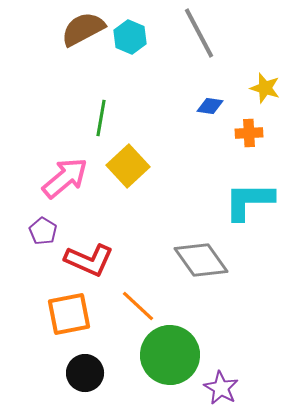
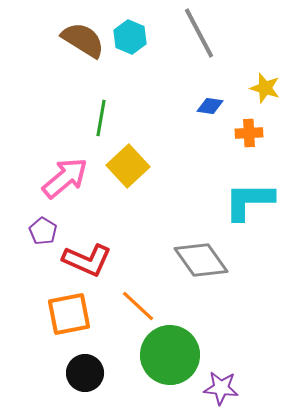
brown semicircle: moved 11 px down; rotated 60 degrees clockwise
red L-shape: moved 2 px left
purple star: rotated 24 degrees counterclockwise
